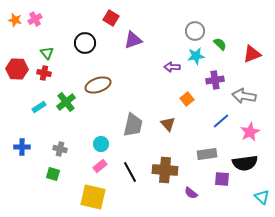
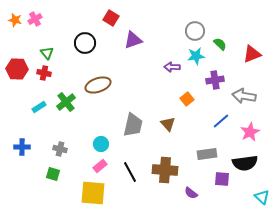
yellow square: moved 4 px up; rotated 8 degrees counterclockwise
